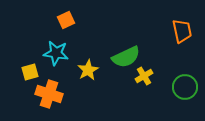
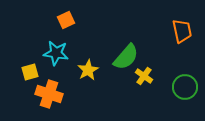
green semicircle: rotated 24 degrees counterclockwise
yellow cross: rotated 24 degrees counterclockwise
